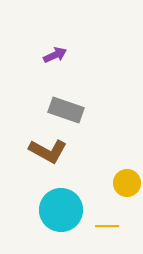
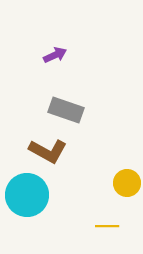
cyan circle: moved 34 px left, 15 px up
